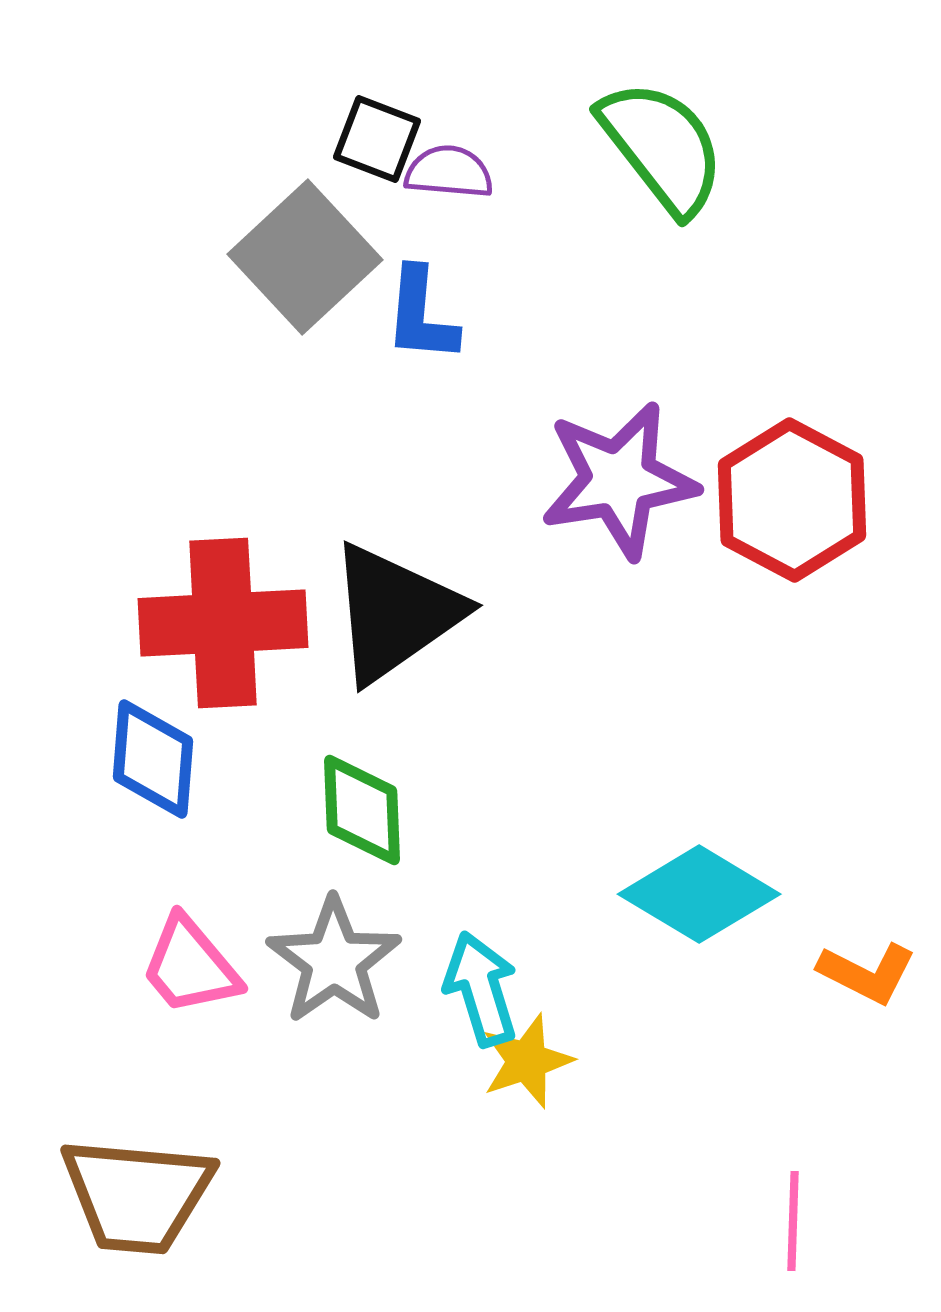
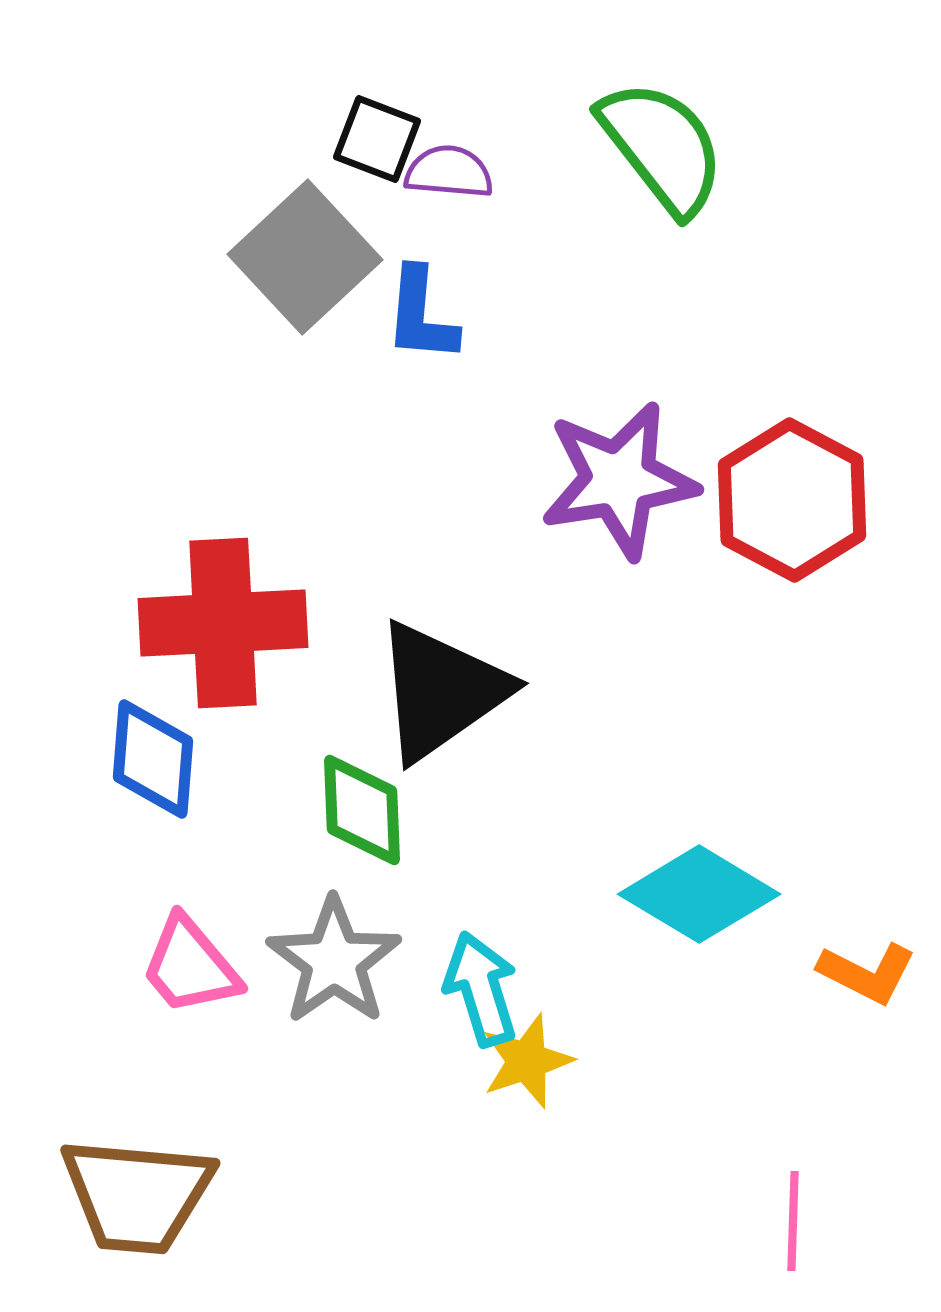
black triangle: moved 46 px right, 78 px down
